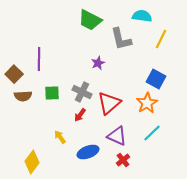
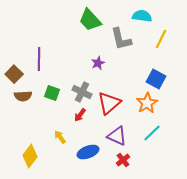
green trapezoid: rotated 20 degrees clockwise
green square: rotated 21 degrees clockwise
yellow diamond: moved 2 px left, 6 px up
